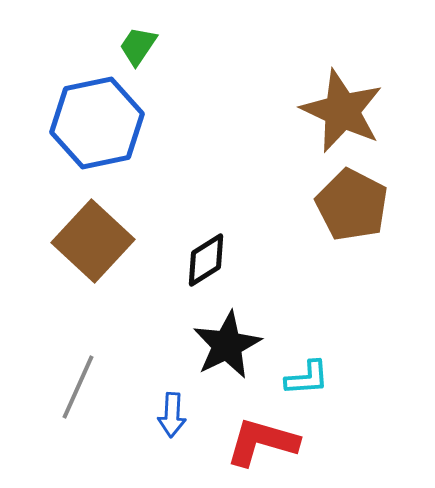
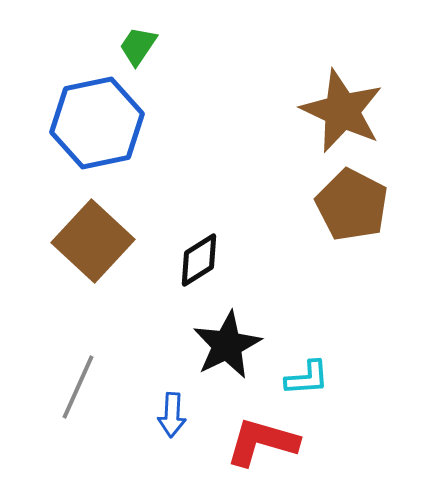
black diamond: moved 7 px left
